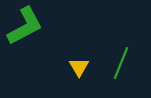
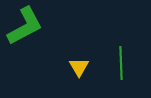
green line: rotated 24 degrees counterclockwise
